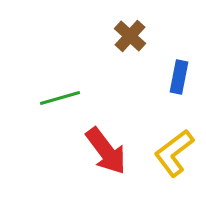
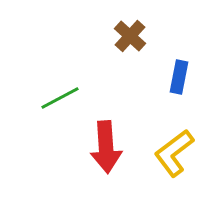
green line: rotated 12 degrees counterclockwise
red arrow: moved 4 px up; rotated 33 degrees clockwise
